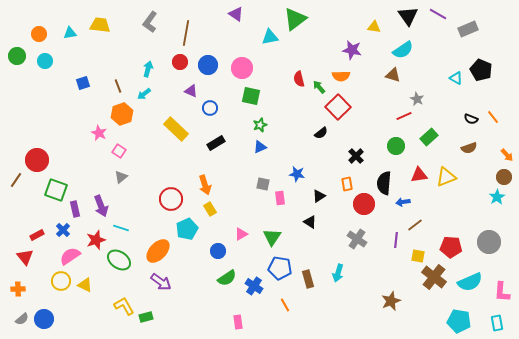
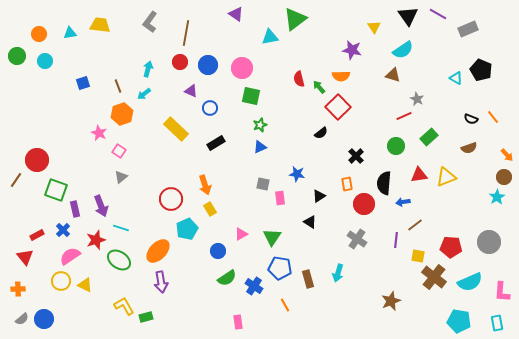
yellow triangle at (374, 27): rotated 48 degrees clockwise
purple arrow at (161, 282): rotated 45 degrees clockwise
